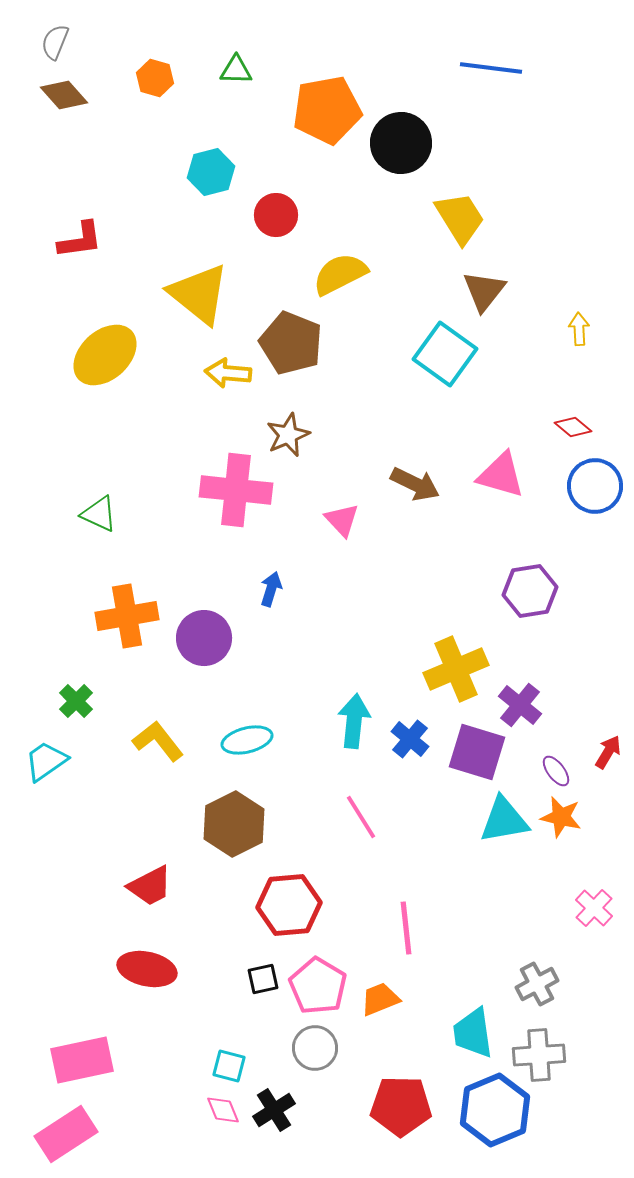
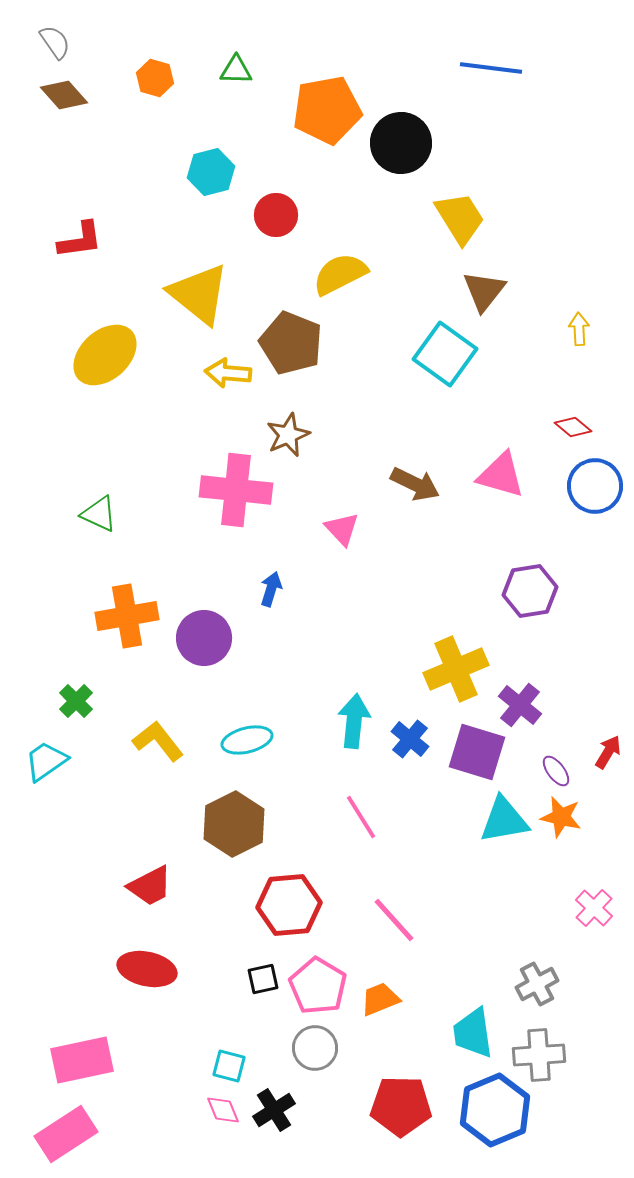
gray semicircle at (55, 42): rotated 123 degrees clockwise
pink triangle at (342, 520): moved 9 px down
pink line at (406, 928): moved 12 px left, 8 px up; rotated 36 degrees counterclockwise
